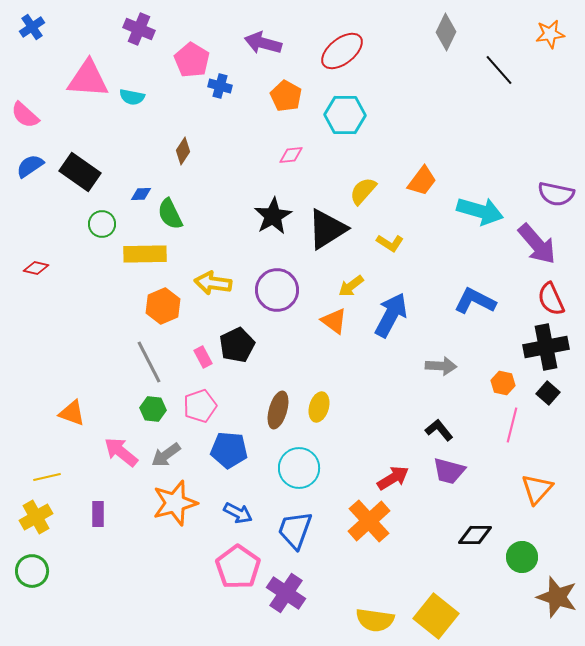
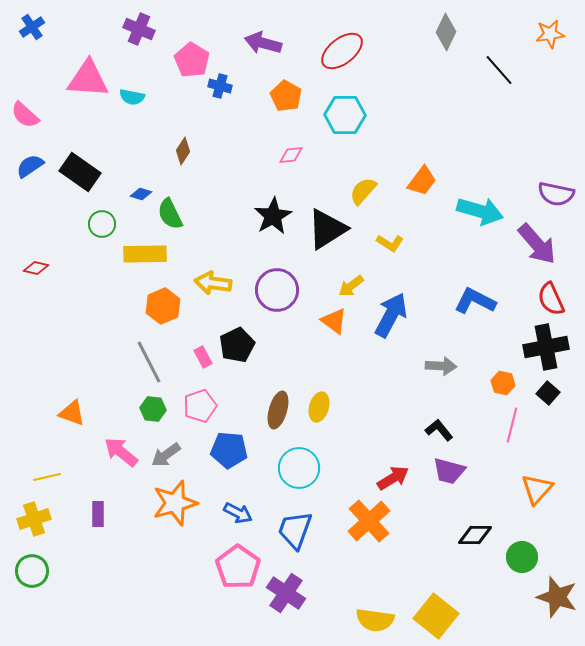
blue diamond at (141, 194): rotated 20 degrees clockwise
yellow cross at (36, 517): moved 2 px left, 2 px down; rotated 12 degrees clockwise
